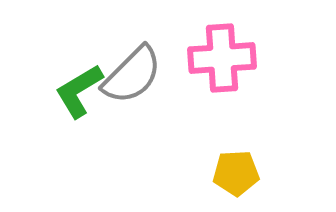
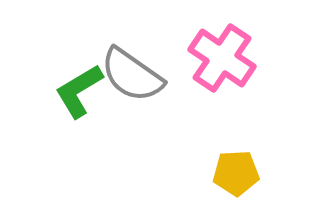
pink cross: rotated 38 degrees clockwise
gray semicircle: rotated 80 degrees clockwise
